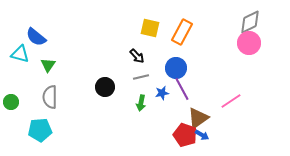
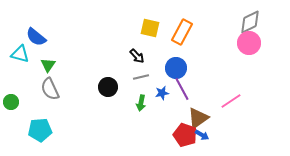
black circle: moved 3 px right
gray semicircle: moved 8 px up; rotated 25 degrees counterclockwise
